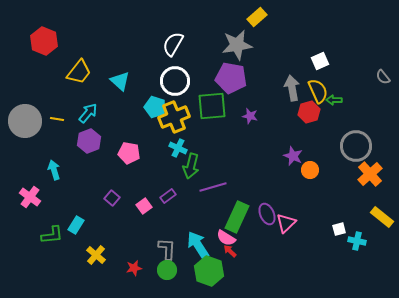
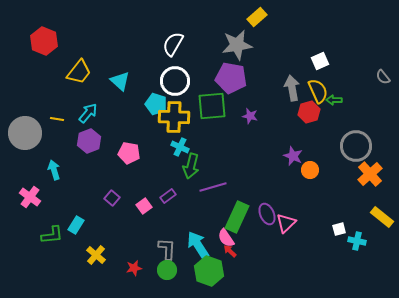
cyan pentagon at (155, 107): moved 1 px right, 3 px up
yellow cross at (174, 117): rotated 24 degrees clockwise
gray circle at (25, 121): moved 12 px down
cyan cross at (178, 148): moved 2 px right, 1 px up
pink semicircle at (226, 238): rotated 24 degrees clockwise
